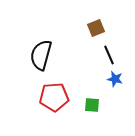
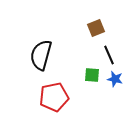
red pentagon: rotated 8 degrees counterclockwise
green square: moved 30 px up
